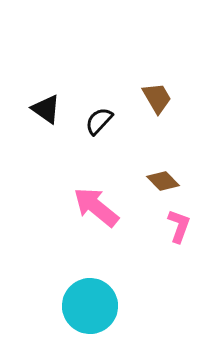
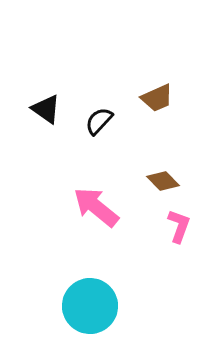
brown trapezoid: rotated 96 degrees clockwise
